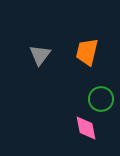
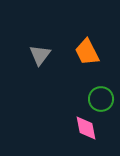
orange trapezoid: rotated 40 degrees counterclockwise
